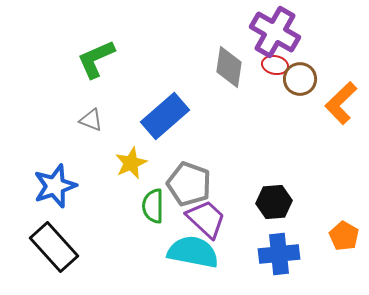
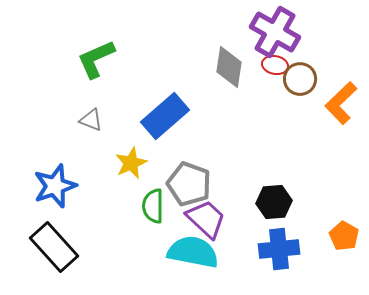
blue cross: moved 5 px up
